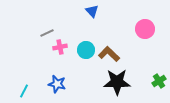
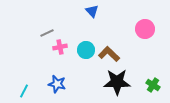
green cross: moved 6 px left, 4 px down; rotated 24 degrees counterclockwise
